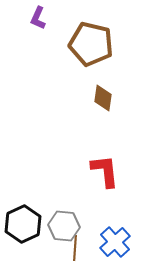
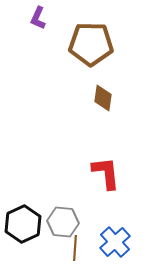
brown pentagon: rotated 12 degrees counterclockwise
red L-shape: moved 1 px right, 2 px down
gray hexagon: moved 1 px left, 4 px up
